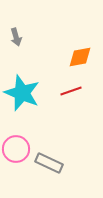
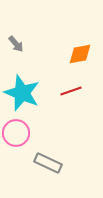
gray arrow: moved 7 px down; rotated 24 degrees counterclockwise
orange diamond: moved 3 px up
pink circle: moved 16 px up
gray rectangle: moved 1 px left
